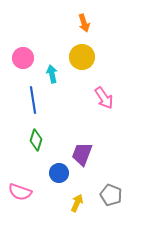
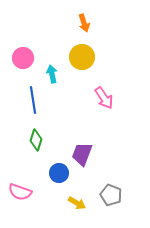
yellow arrow: rotated 96 degrees clockwise
